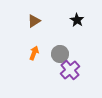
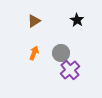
gray circle: moved 1 px right, 1 px up
